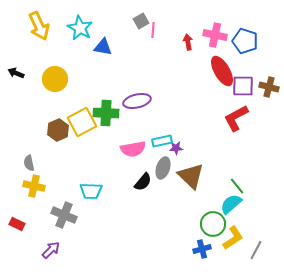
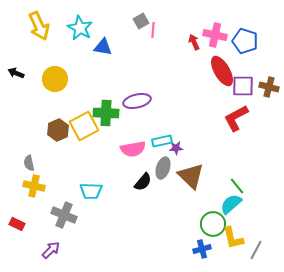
red arrow: moved 6 px right; rotated 14 degrees counterclockwise
yellow square: moved 2 px right, 4 px down
yellow L-shape: rotated 110 degrees clockwise
